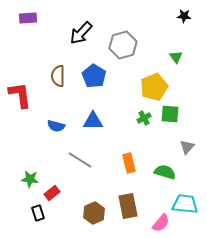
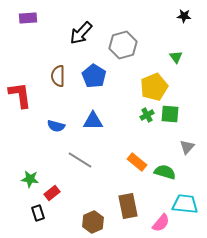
green cross: moved 3 px right, 3 px up
orange rectangle: moved 8 px right, 1 px up; rotated 36 degrees counterclockwise
brown hexagon: moved 1 px left, 9 px down
